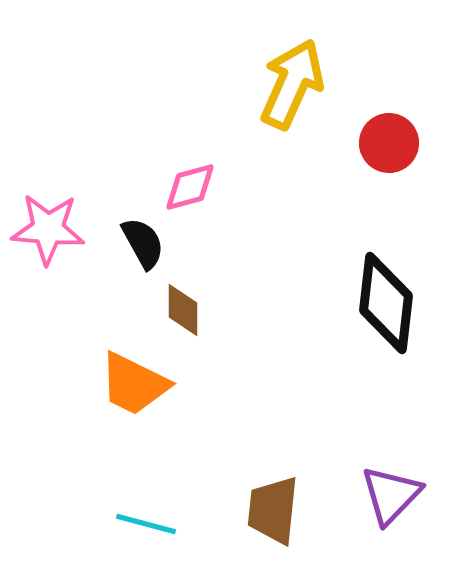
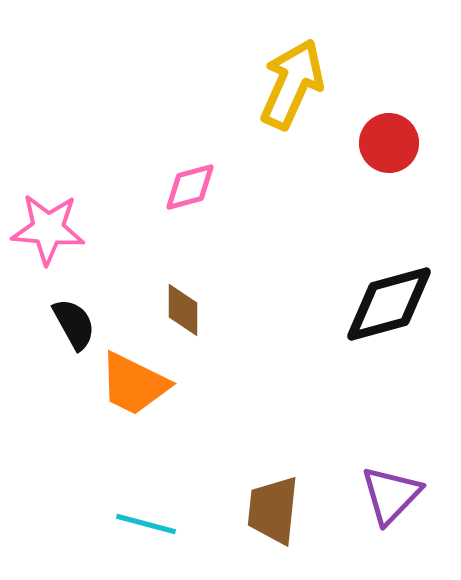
black semicircle: moved 69 px left, 81 px down
black diamond: moved 3 px right, 1 px down; rotated 68 degrees clockwise
